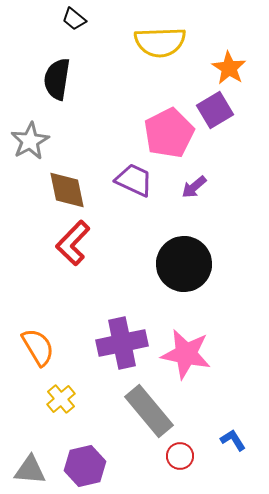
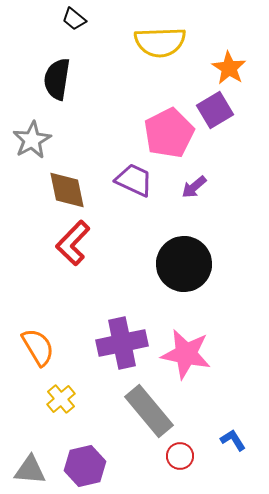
gray star: moved 2 px right, 1 px up
